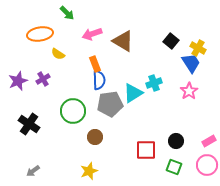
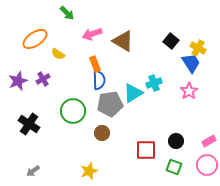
orange ellipse: moved 5 px left, 5 px down; rotated 25 degrees counterclockwise
brown circle: moved 7 px right, 4 px up
